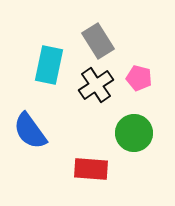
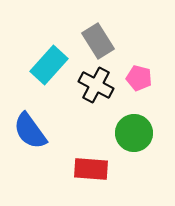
cyan rectangle: rotated 30 degrees clockwise
black cross: rotated 28 degrees counterclockwise
